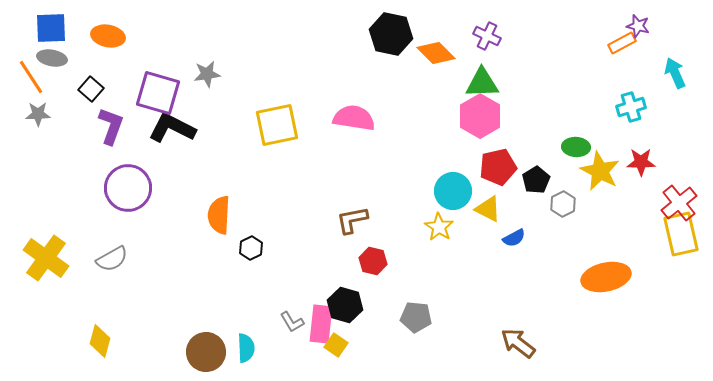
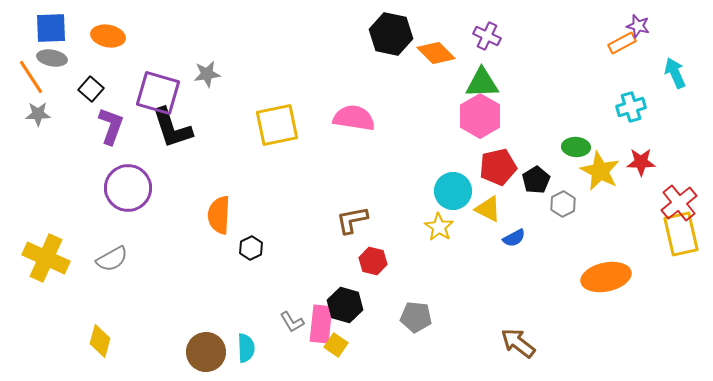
black L-shape at (172, 128): rotated 135 degrees counterclockwise
yellow cross at (46, 258): rotated 12 degrees counterclockwise
